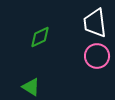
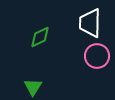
white trapezoid: moved 5 px left; rotated 8 degrees clockwise
green triangle: moved 2 px right; rotated 30 degrees clockwise
